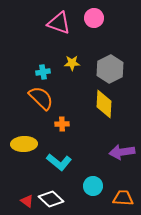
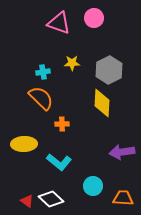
gray hexagon: moved 1 px left, 1 px down
yellow diamond: moved 2 px left, 1 px up
